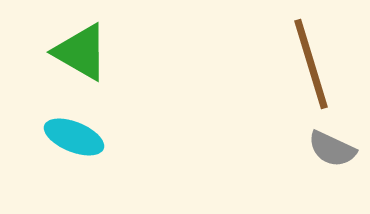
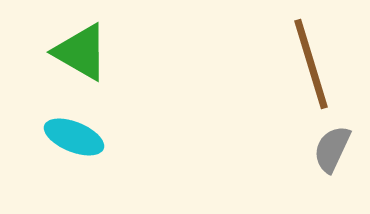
gray semicircle: rotated 90 degrees clockwise
